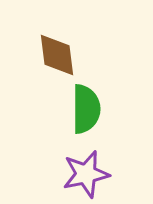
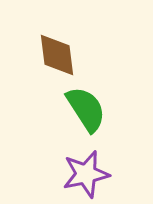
green semicircle: rotated 33 degrees counterclockwise
